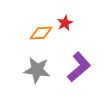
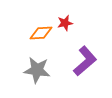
red star: rotated 14 degrees clockwise
purple L-shape: moved 6 px right, 6 px up
